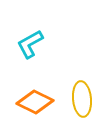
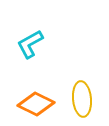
orange diamond: moved 1 px right, 2 px down
